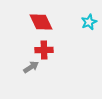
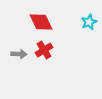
red cross: rotated 30 degrees counterclockwise
gray arrow: moved 12 px left, 13 px up; rotated 35 degrees clockwise
